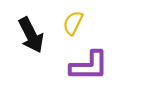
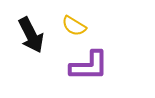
yellow semicircle: moved 1 px right, 3 px down; rotated 85 degrees counterclockwise
